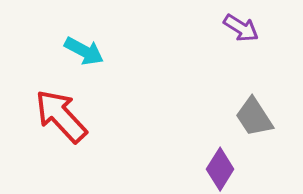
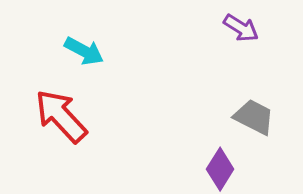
gray trapezoid: rotated 150 degrees clockwise
